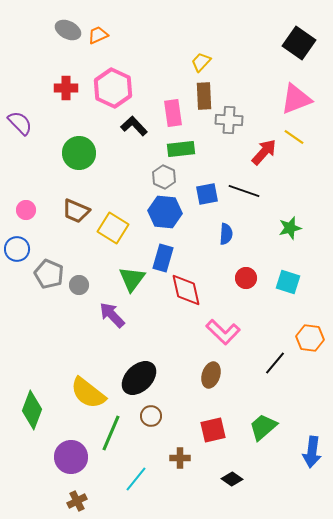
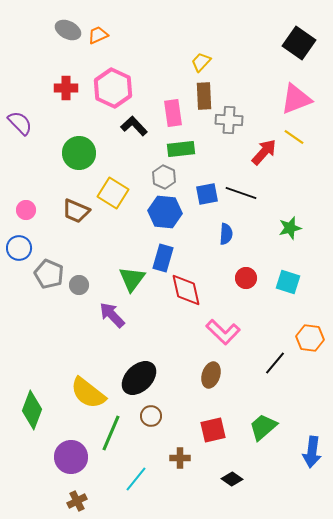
black line at (244, 191): moved 3 px left, 2 px down
yellow square at (113, 228): moved 35 px up
blue circle at (17, 249): moved 2 px right, 1 px up
